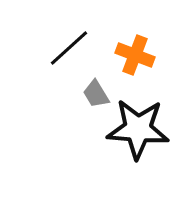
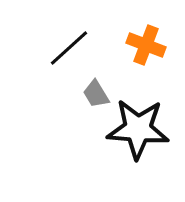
orange cross: moved 11 px right, 10 px up
